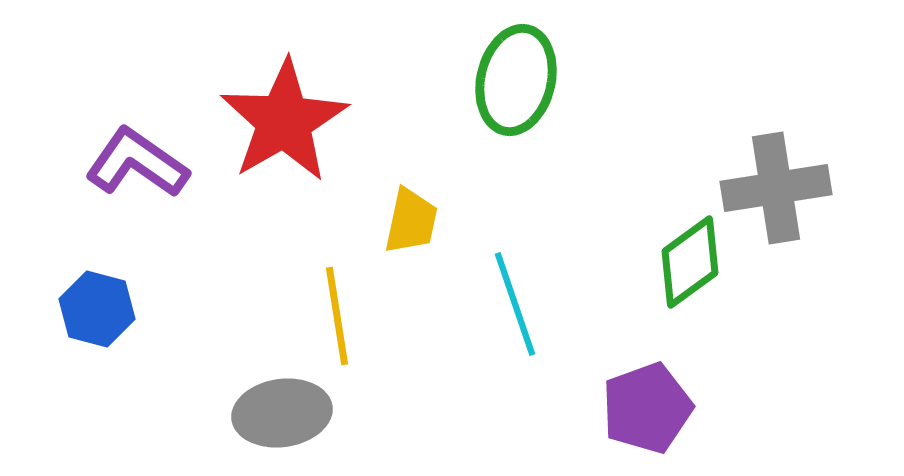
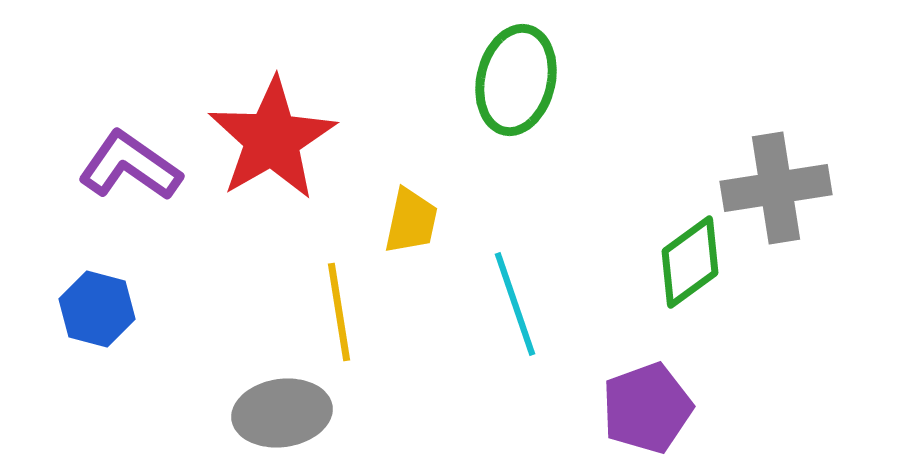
red star: moved 12 px left, 18 px down
purple L-shape: moved 7 px left, 3 px down
yellow line: moved 2 px right, 4 px up
